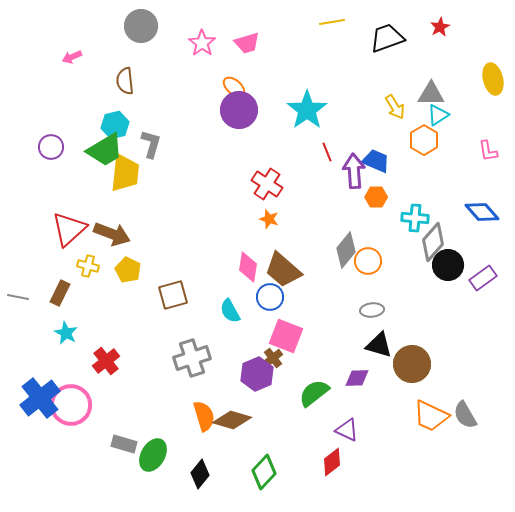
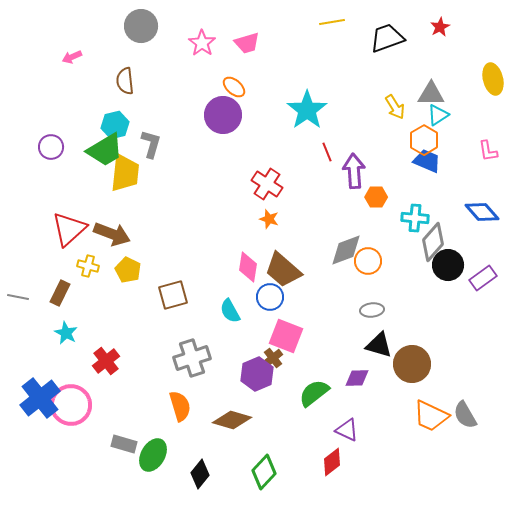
purple circle at (239, 110): moved 16 px left, 5 px down
blue trapezoid at (376, 161): moved 51 px right
gray diamond at (346, 250): rotated 30 degrees clockwise
orange semicircle at (204, 416): moved 24 px left, 10 px up
